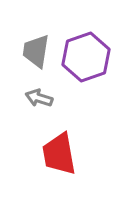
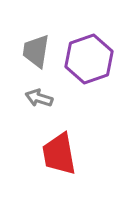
purple hexagon: moved 3 px right, 2 px down
